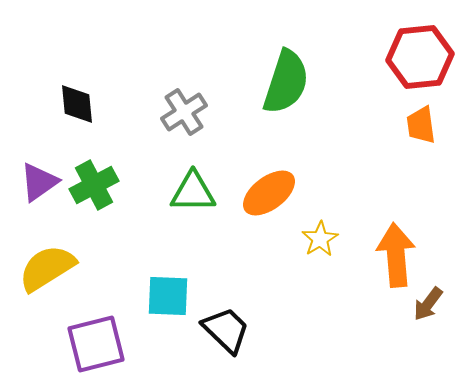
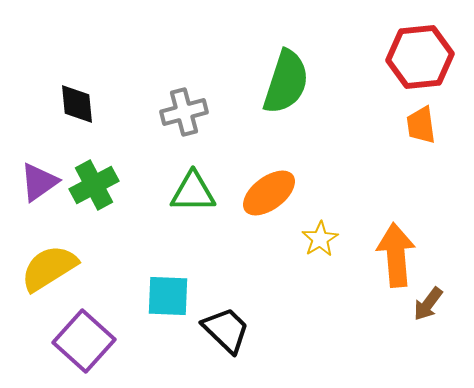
gray cross: rotated 18 degrees clockwise
yellow semicircle: moved 2 px right
purple square: moved 12 px left, 3 px up; rotated 34 degrees counterclockwise
